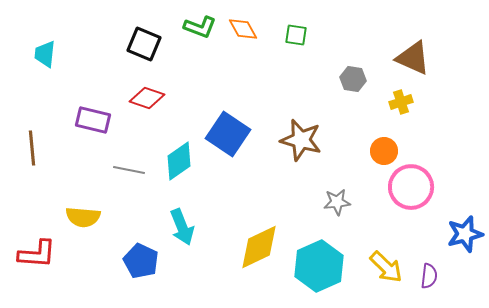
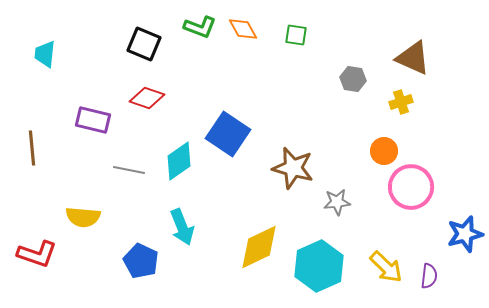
brown star: moved 8 px left, 28 px down
red L-shape: rotated 15 degrees clockwise
